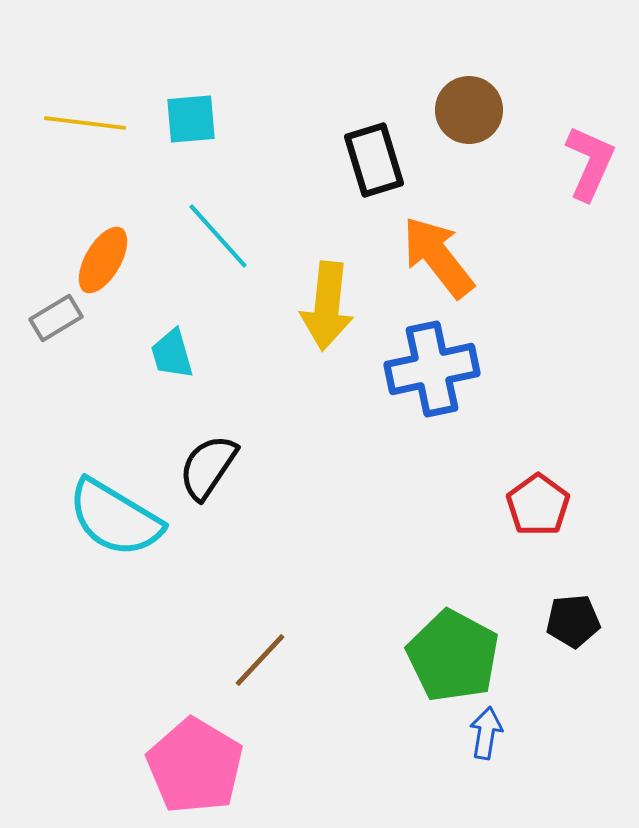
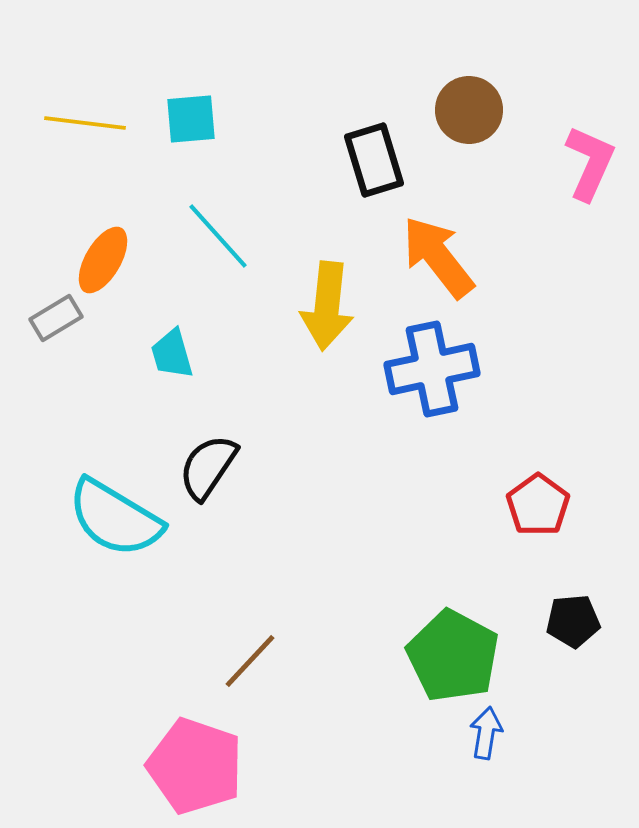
brown line: moved 10 px left, 1 px down
pink pentagon: rotated 12 degrees counterclockwise
